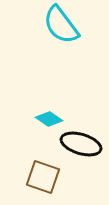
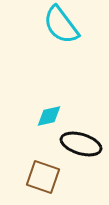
cyan diamond: moved 3 px up; rotated 48 degrees counterclockwise
